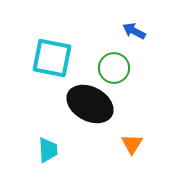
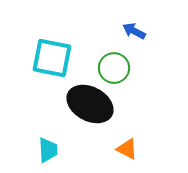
orange triangle: moved 5 px left, 5 px down; rotated 35 degrees counterclockwise
